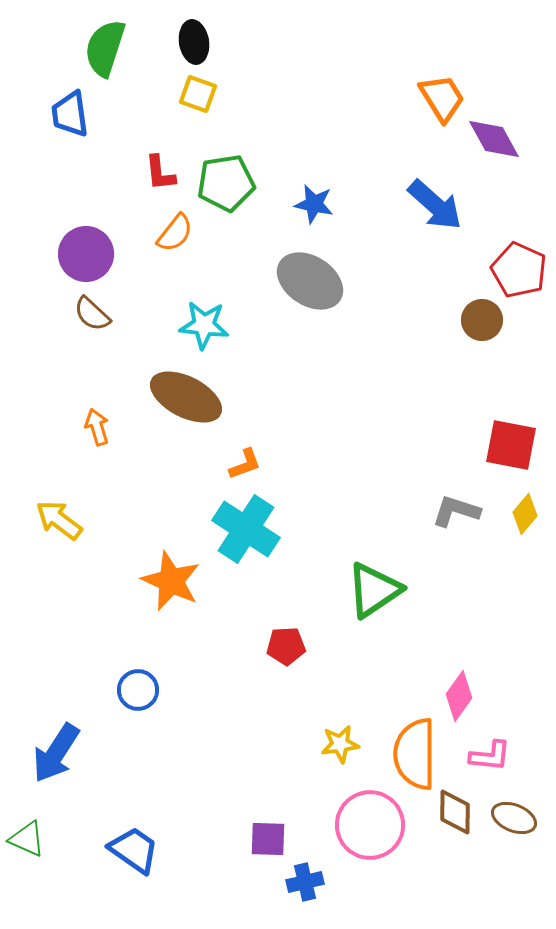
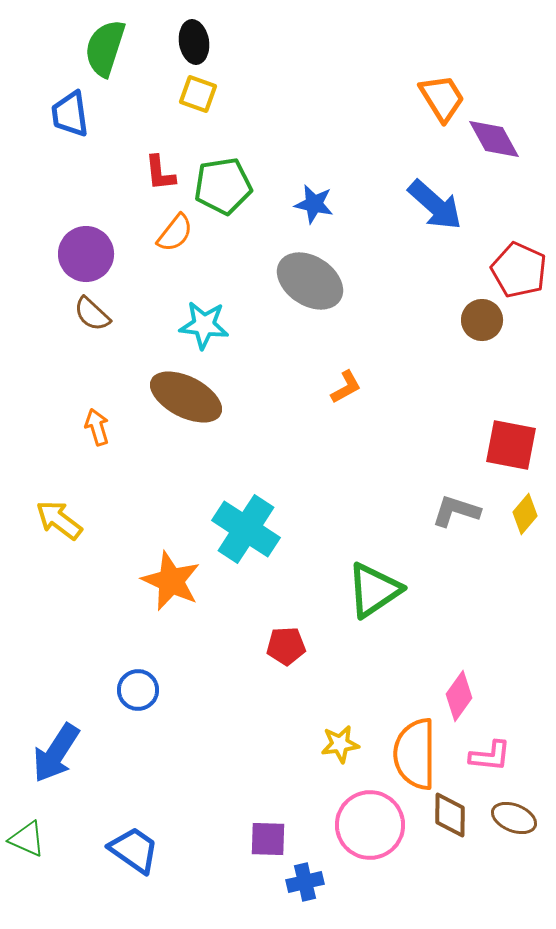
green pentagon at (226, 183): moved 3 px left, 3 px down
orange L-shape at (245, 464): moved 101 px right, 77 px up; rotated 9 degrees counterclockwise
brown diamond at (455, 812): moved 5 px left, 3 px down
